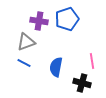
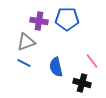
blue pentagon: rotated 20 degrees clockwise
pink line: rotated 28 degrees counterclockwise
blue semicircle: rotated 24 degrees counterclockwise
